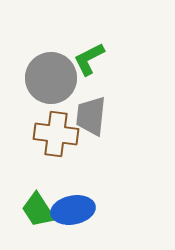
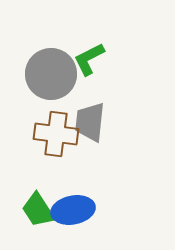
gray circle: moved 4 px up
gray trapezoid: moved 1 px left, 6 px down
